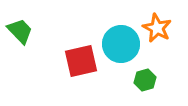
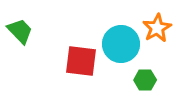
orange star: rotated 16 degrees clockwise
red square: rotated 20 degrees clockwise
green hexagon: rotated 15 degrees clockwise
